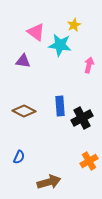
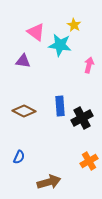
yellow star: rotated 16 degrees counterclockwise
